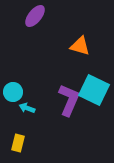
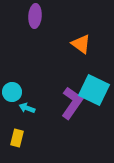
purple ellipse: rotated 35 degrees counterclockwise
orange triangle: moved 1 px right, 2 px up; rotated 20 degrees clockwise
cyan circle: moved 1 px left
purple L-shape: moved 3 px right, 3 px down; rotated 12 degrees clockwise
yellow rectangle: moved 1 px left, 5 px up
